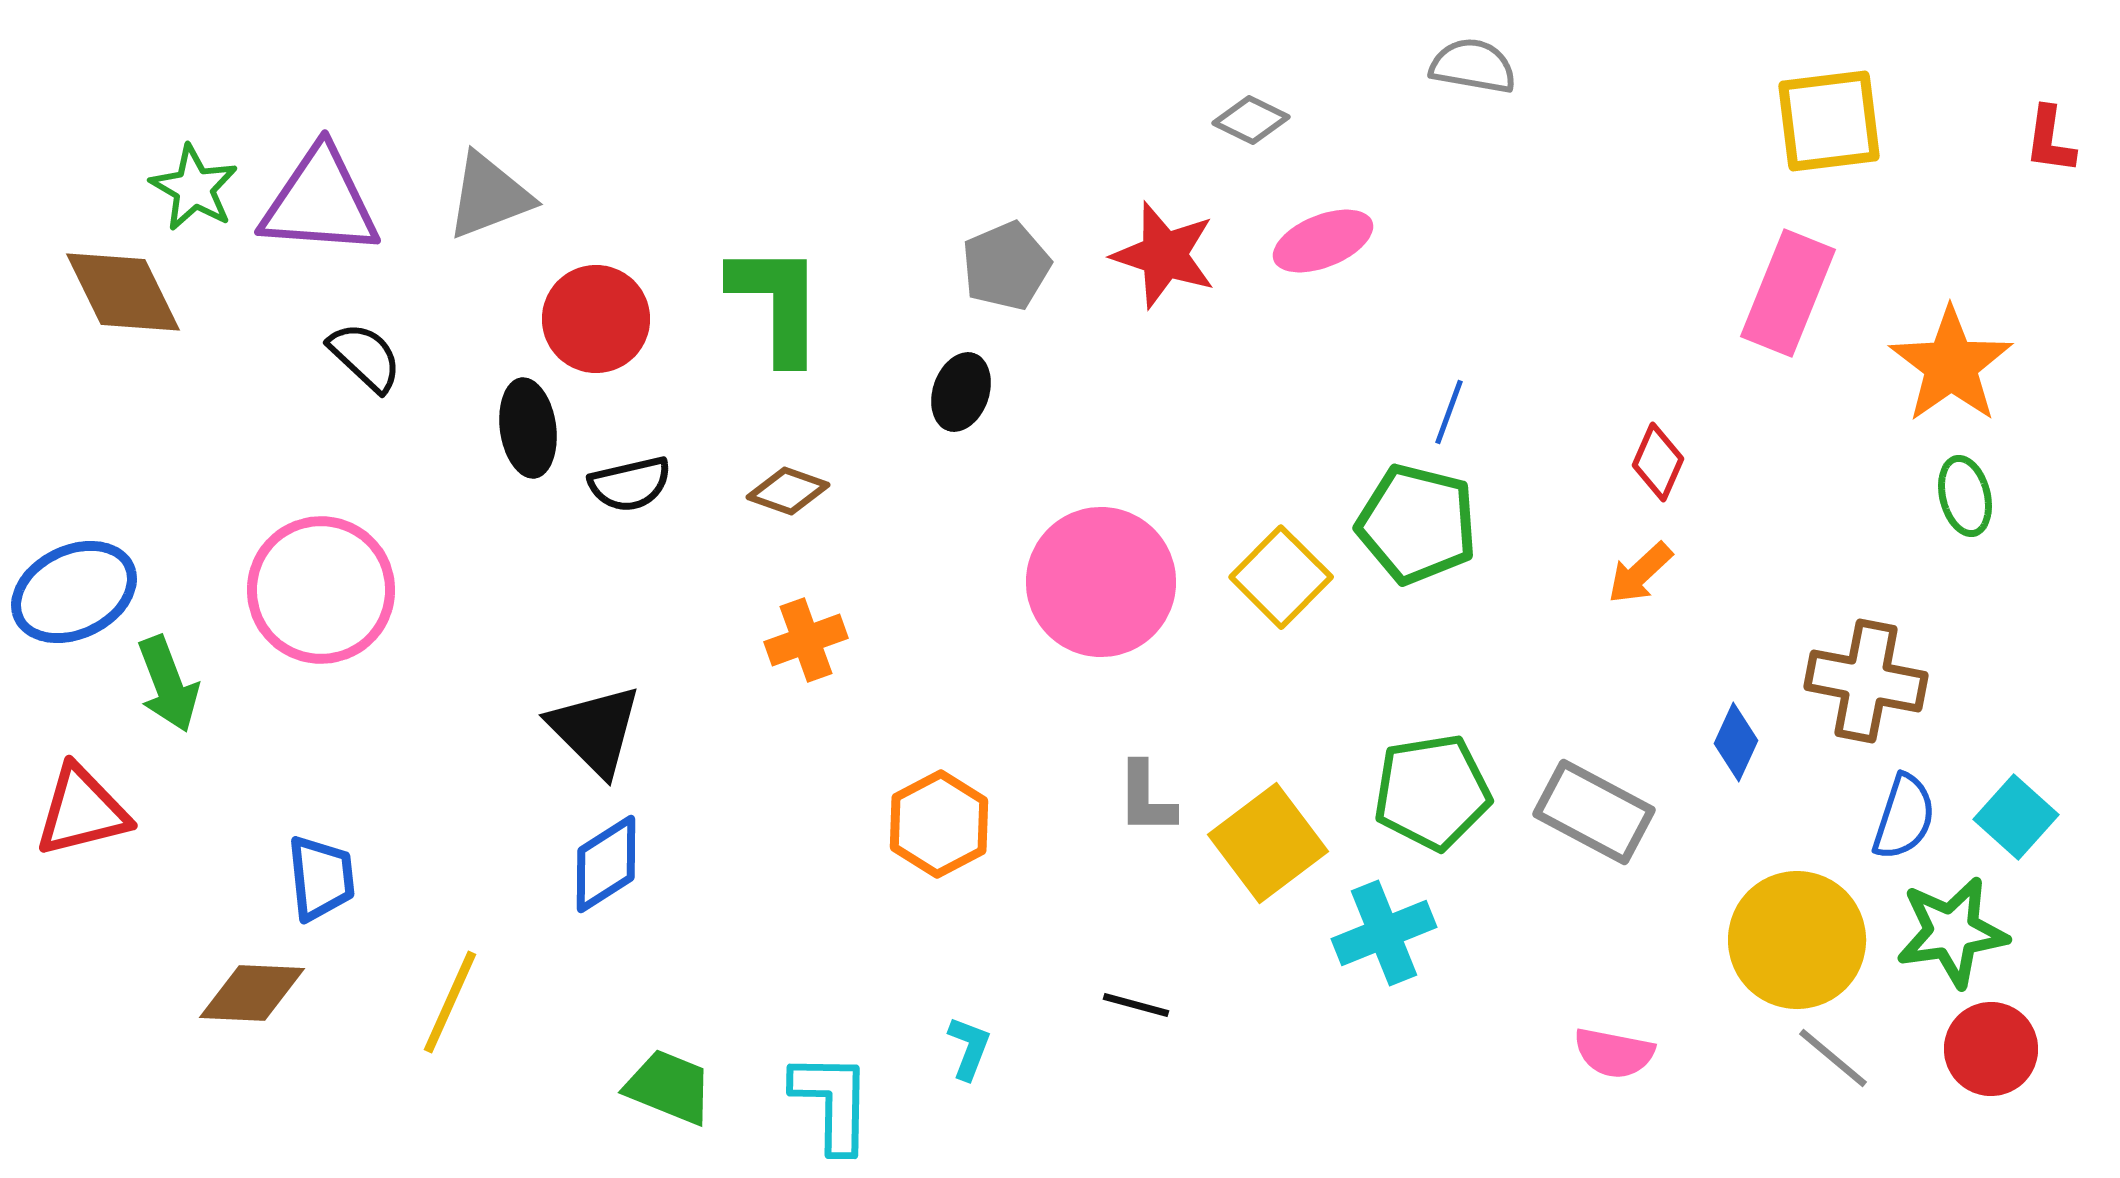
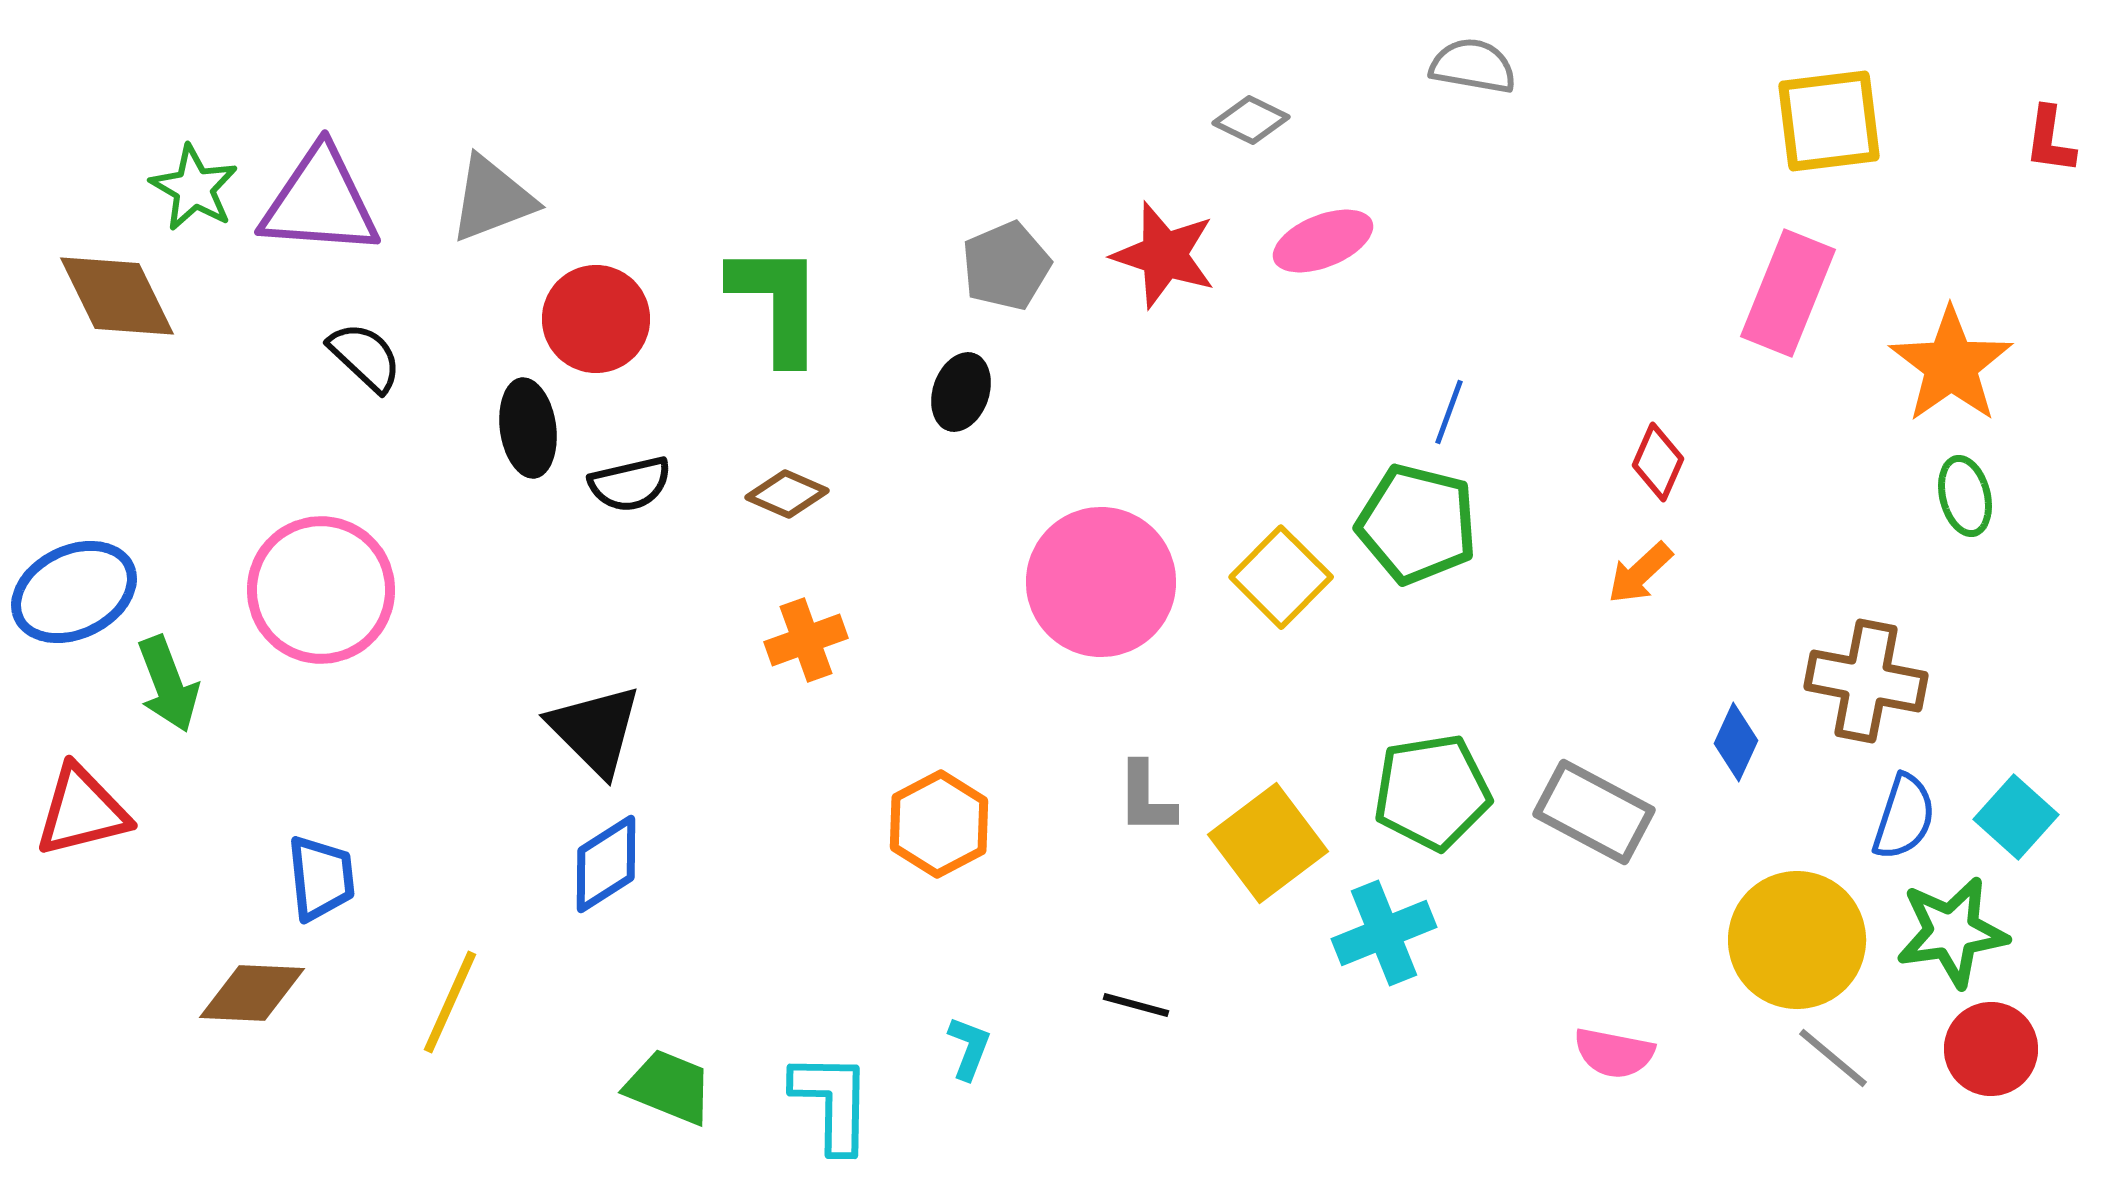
gray triangle at (489, 196): moved 3 px right, 3 px down
brown diamond at (123, 292): moved 6 px left, 4 px down
brown diamond at (788, 491): moved 1 px left, 3 px down; rotated 4 degrees clockwise
